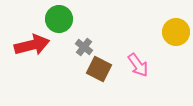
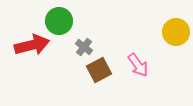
green circle: moved 2 px down
brown square: moved 1 px down; rotated 35 degrees clockwise
